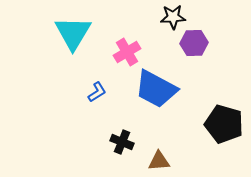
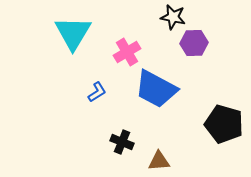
black star: rotated 15 degrees clockwise
